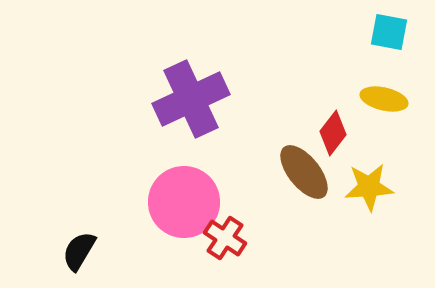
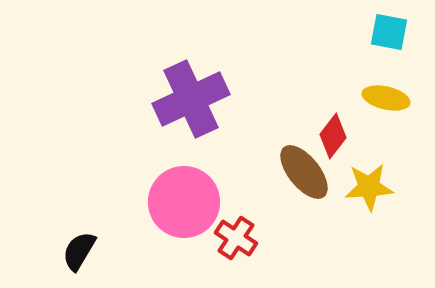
yellow ellipse: moved 2 px right, 1 px up
red diamond: moved 3 px down
red cross: moved 11 px right
